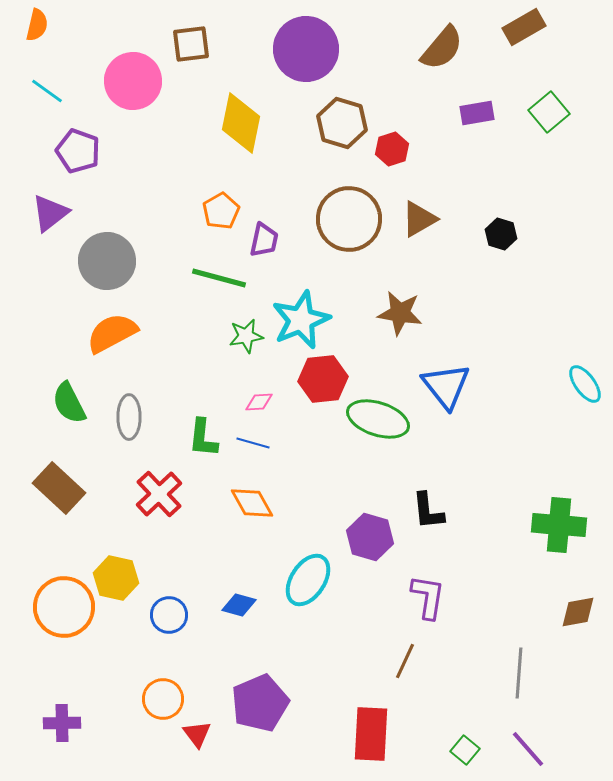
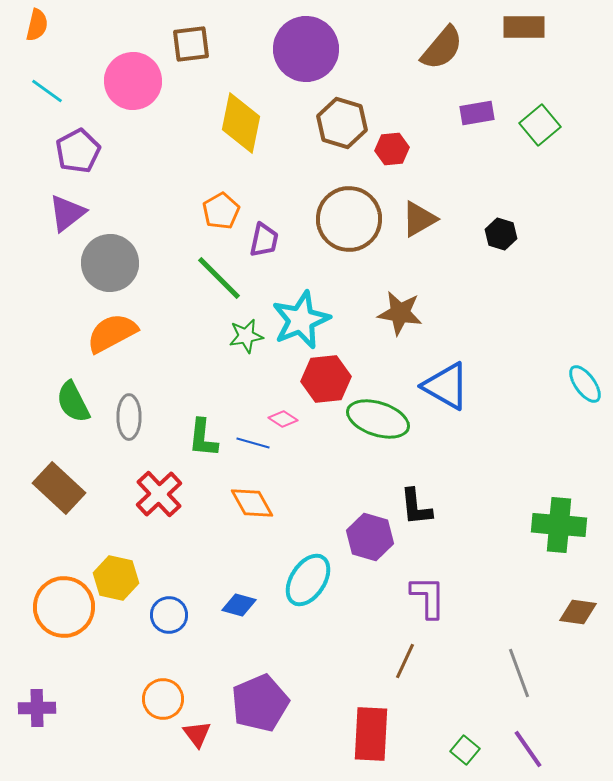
brown rectangle at (524, 27): rotated 30 degrees clockwise
green square at (549, 112): moved 9 px left, 13 px down
red hexagon at (392, 149): rotated 12 degrees clockwise
purple pentagon at (78, 151): rotated 24 degrees clockwise
purple triangle at (50, 213): moved 17 px right
gray circle at (107, 261): moved 3 px right, 2 px down
green line at (219, 278): rotated 30 degrees clockwise
red hexagon at (323, 379): moved 3 px right
blue triangle at (446, 386): rotated 22 degrees counterclockwise
pink diamond at (259, 402): moved 24 px right, 17 px down; rotated 36 degrees clockwise
green semicircle at (69, 403): moved 4 px right, 1 px up
black L-shape at (428, 511): moved 12 px left, 4 px up
purple L-shape at (428, 597): rotated 9 degrees counterclockwise
brown diamond at (578, 612): rotated 18 degrees clockwise
gray line at (519, 673): rotated 24 degrees counterclockwise
purple cross at (62, 723): moved 25 px left, 15 px up
purple line at (528, 749): rotated 6 degrees clockwise
